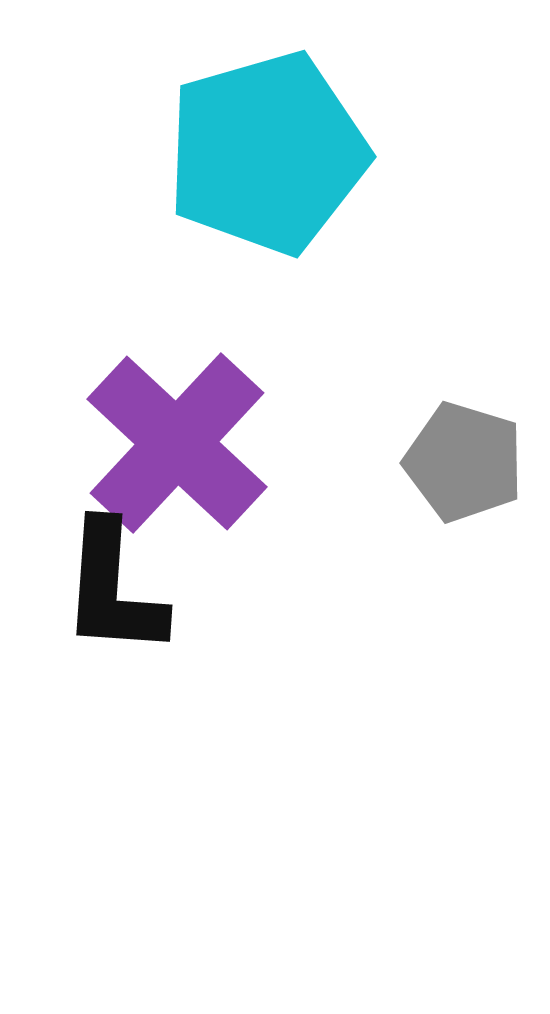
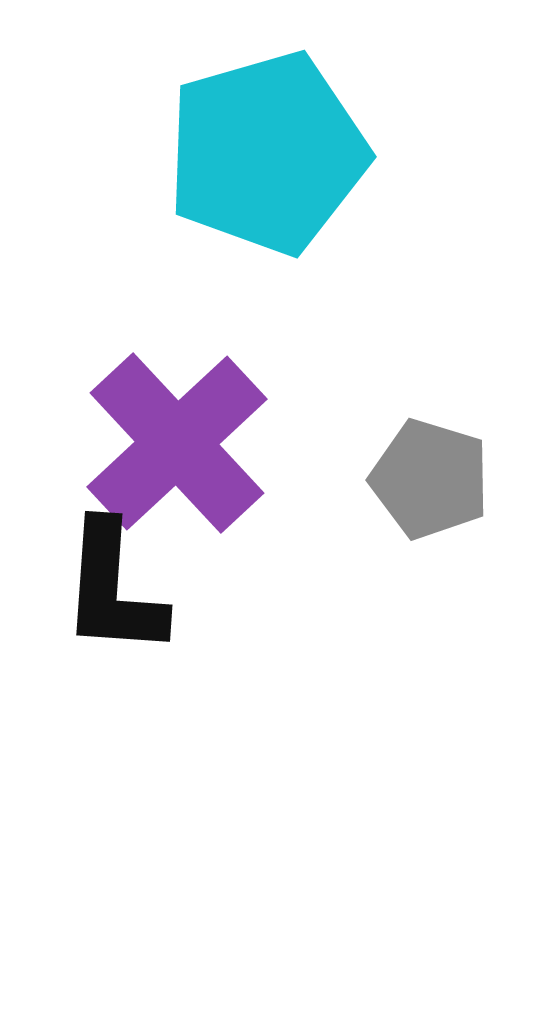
purple cross: rotated 4 degrees clockwise
gray pentagon: moved 34 px left, 17 px down
